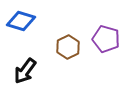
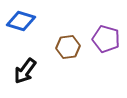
brown hexagon: rotated 20 degrees clockwise
